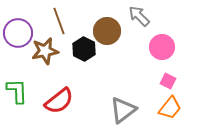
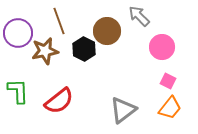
green L-shape: moved 1 px right
